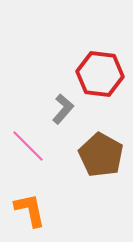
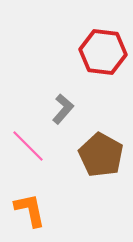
red hexagon: moved 3 px right, 22 px up
